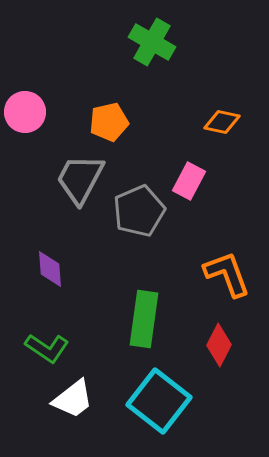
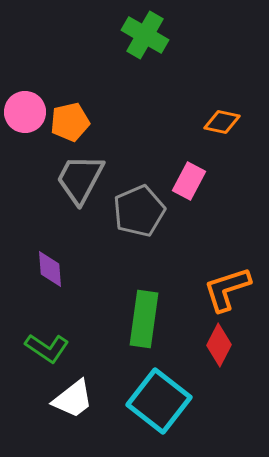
green cross: moved 7 px left, 7 px up
orange pentagon: moved 39 px left
orange L-shape: moved 15 px down; rotated 88 degrees counterclockwise
